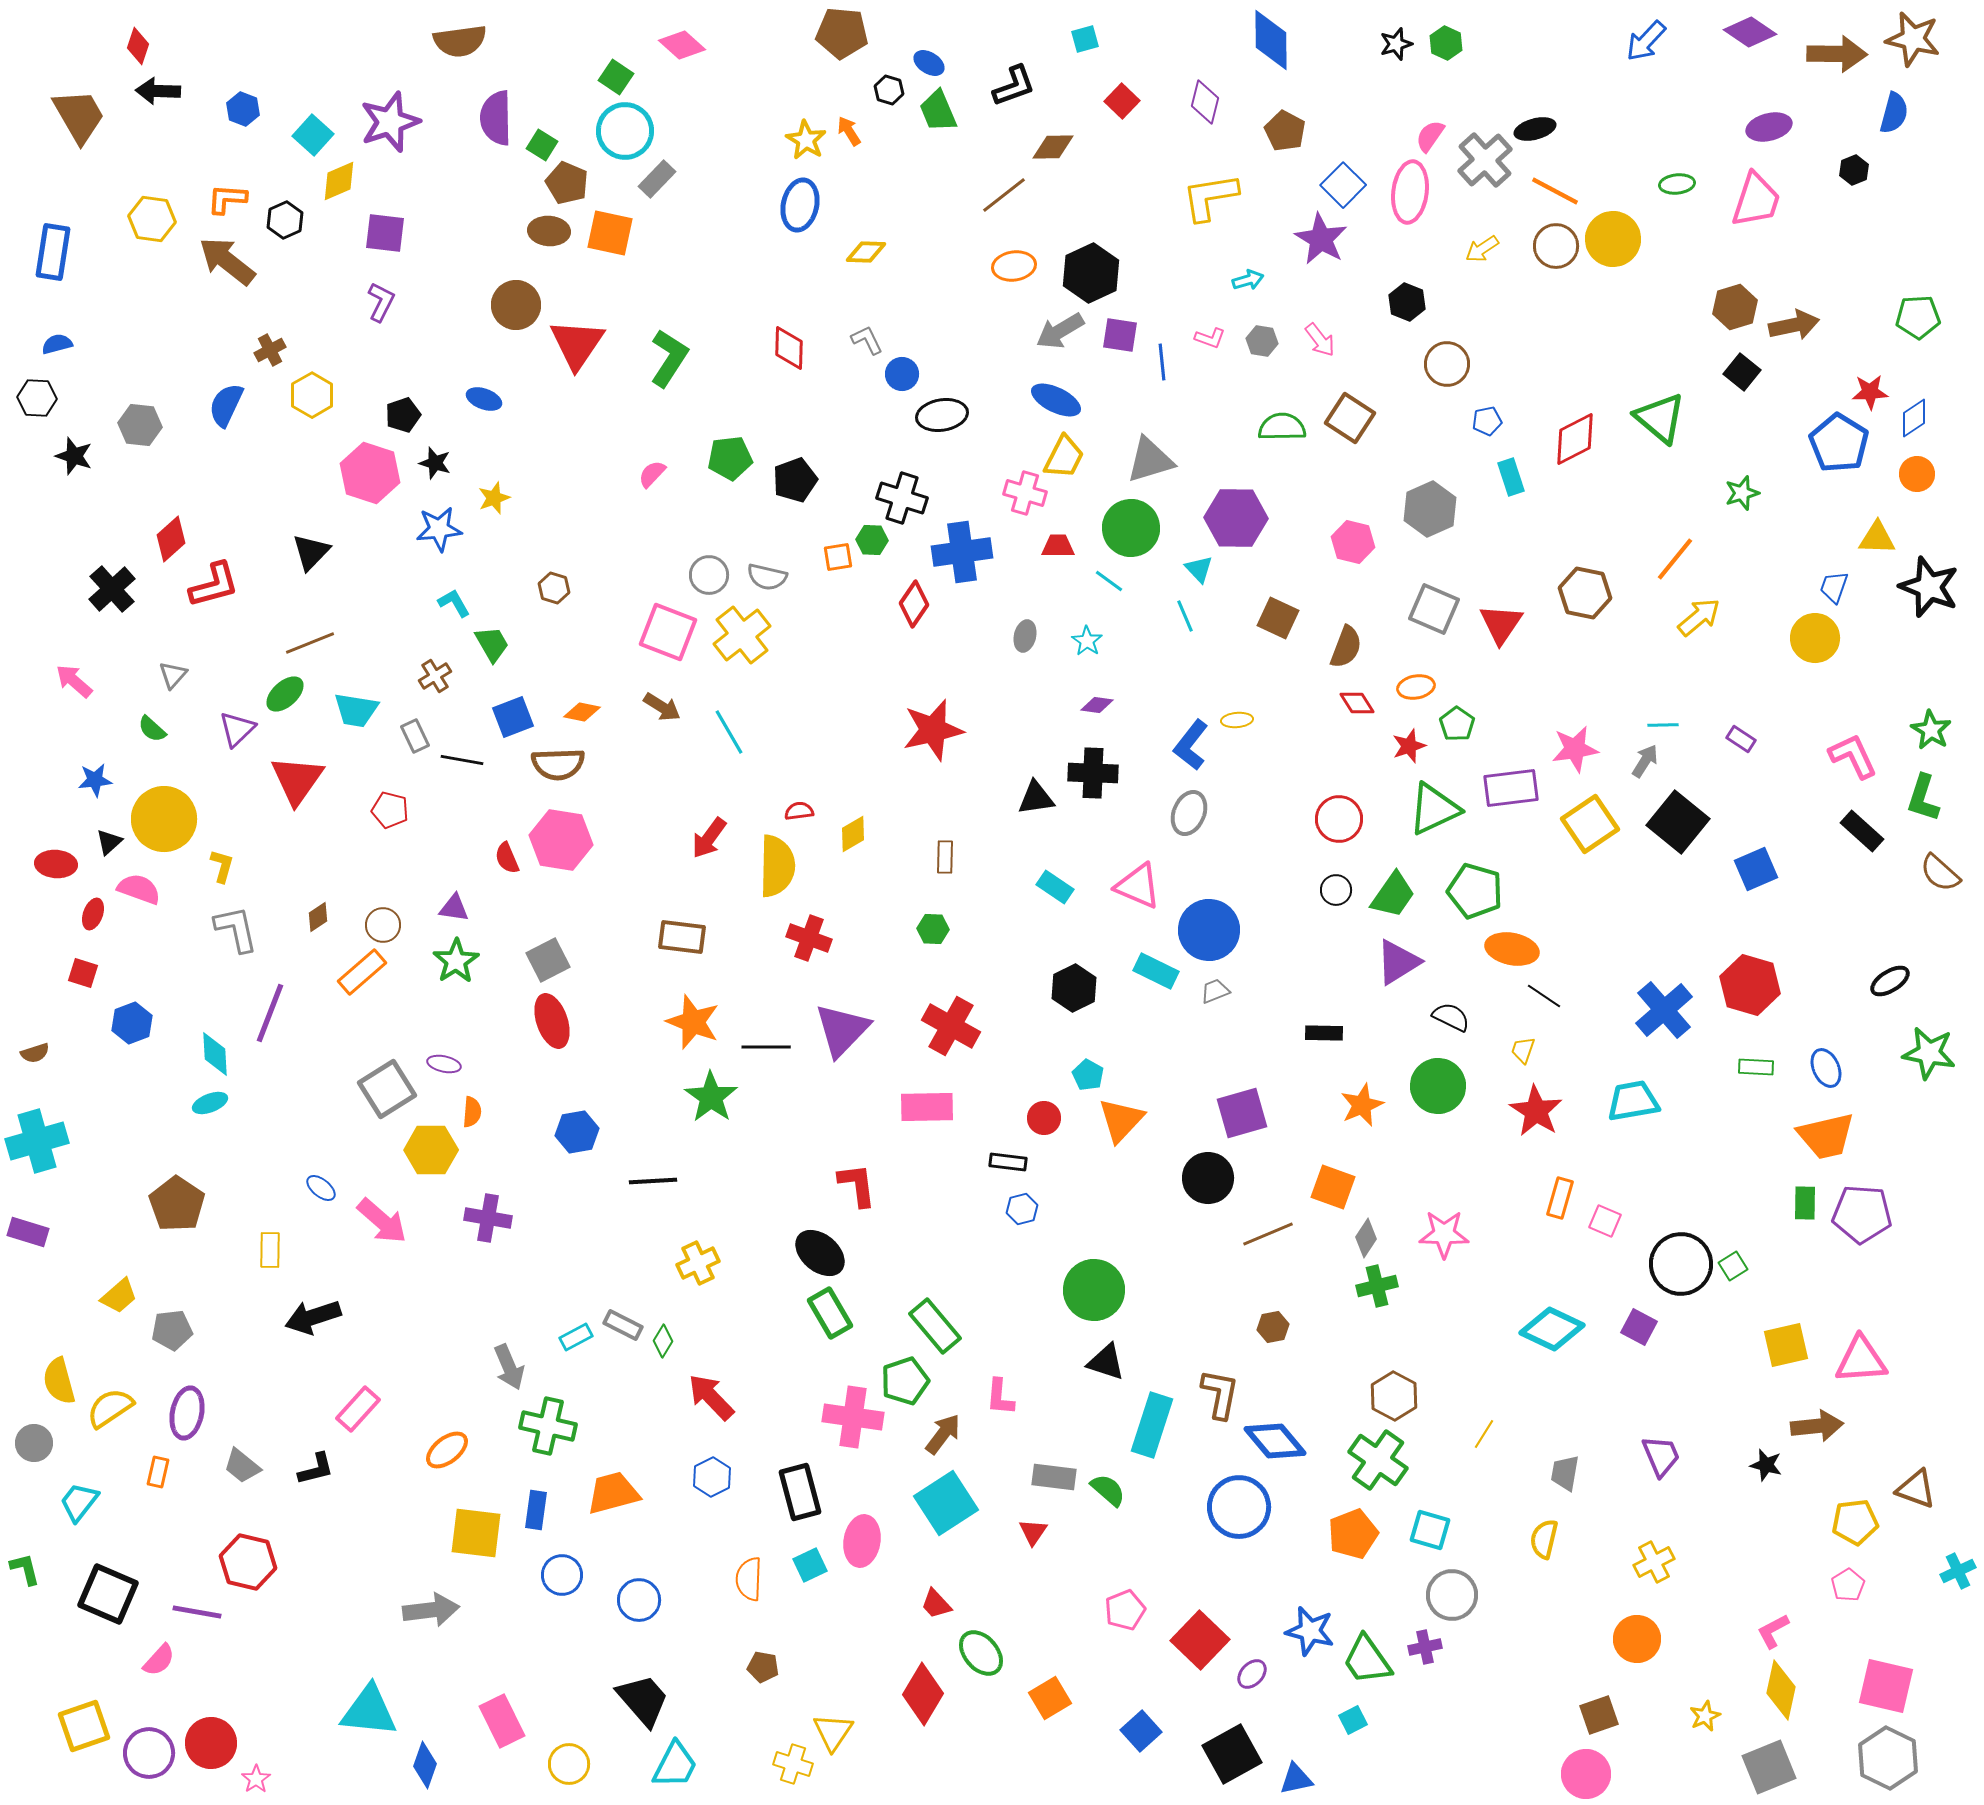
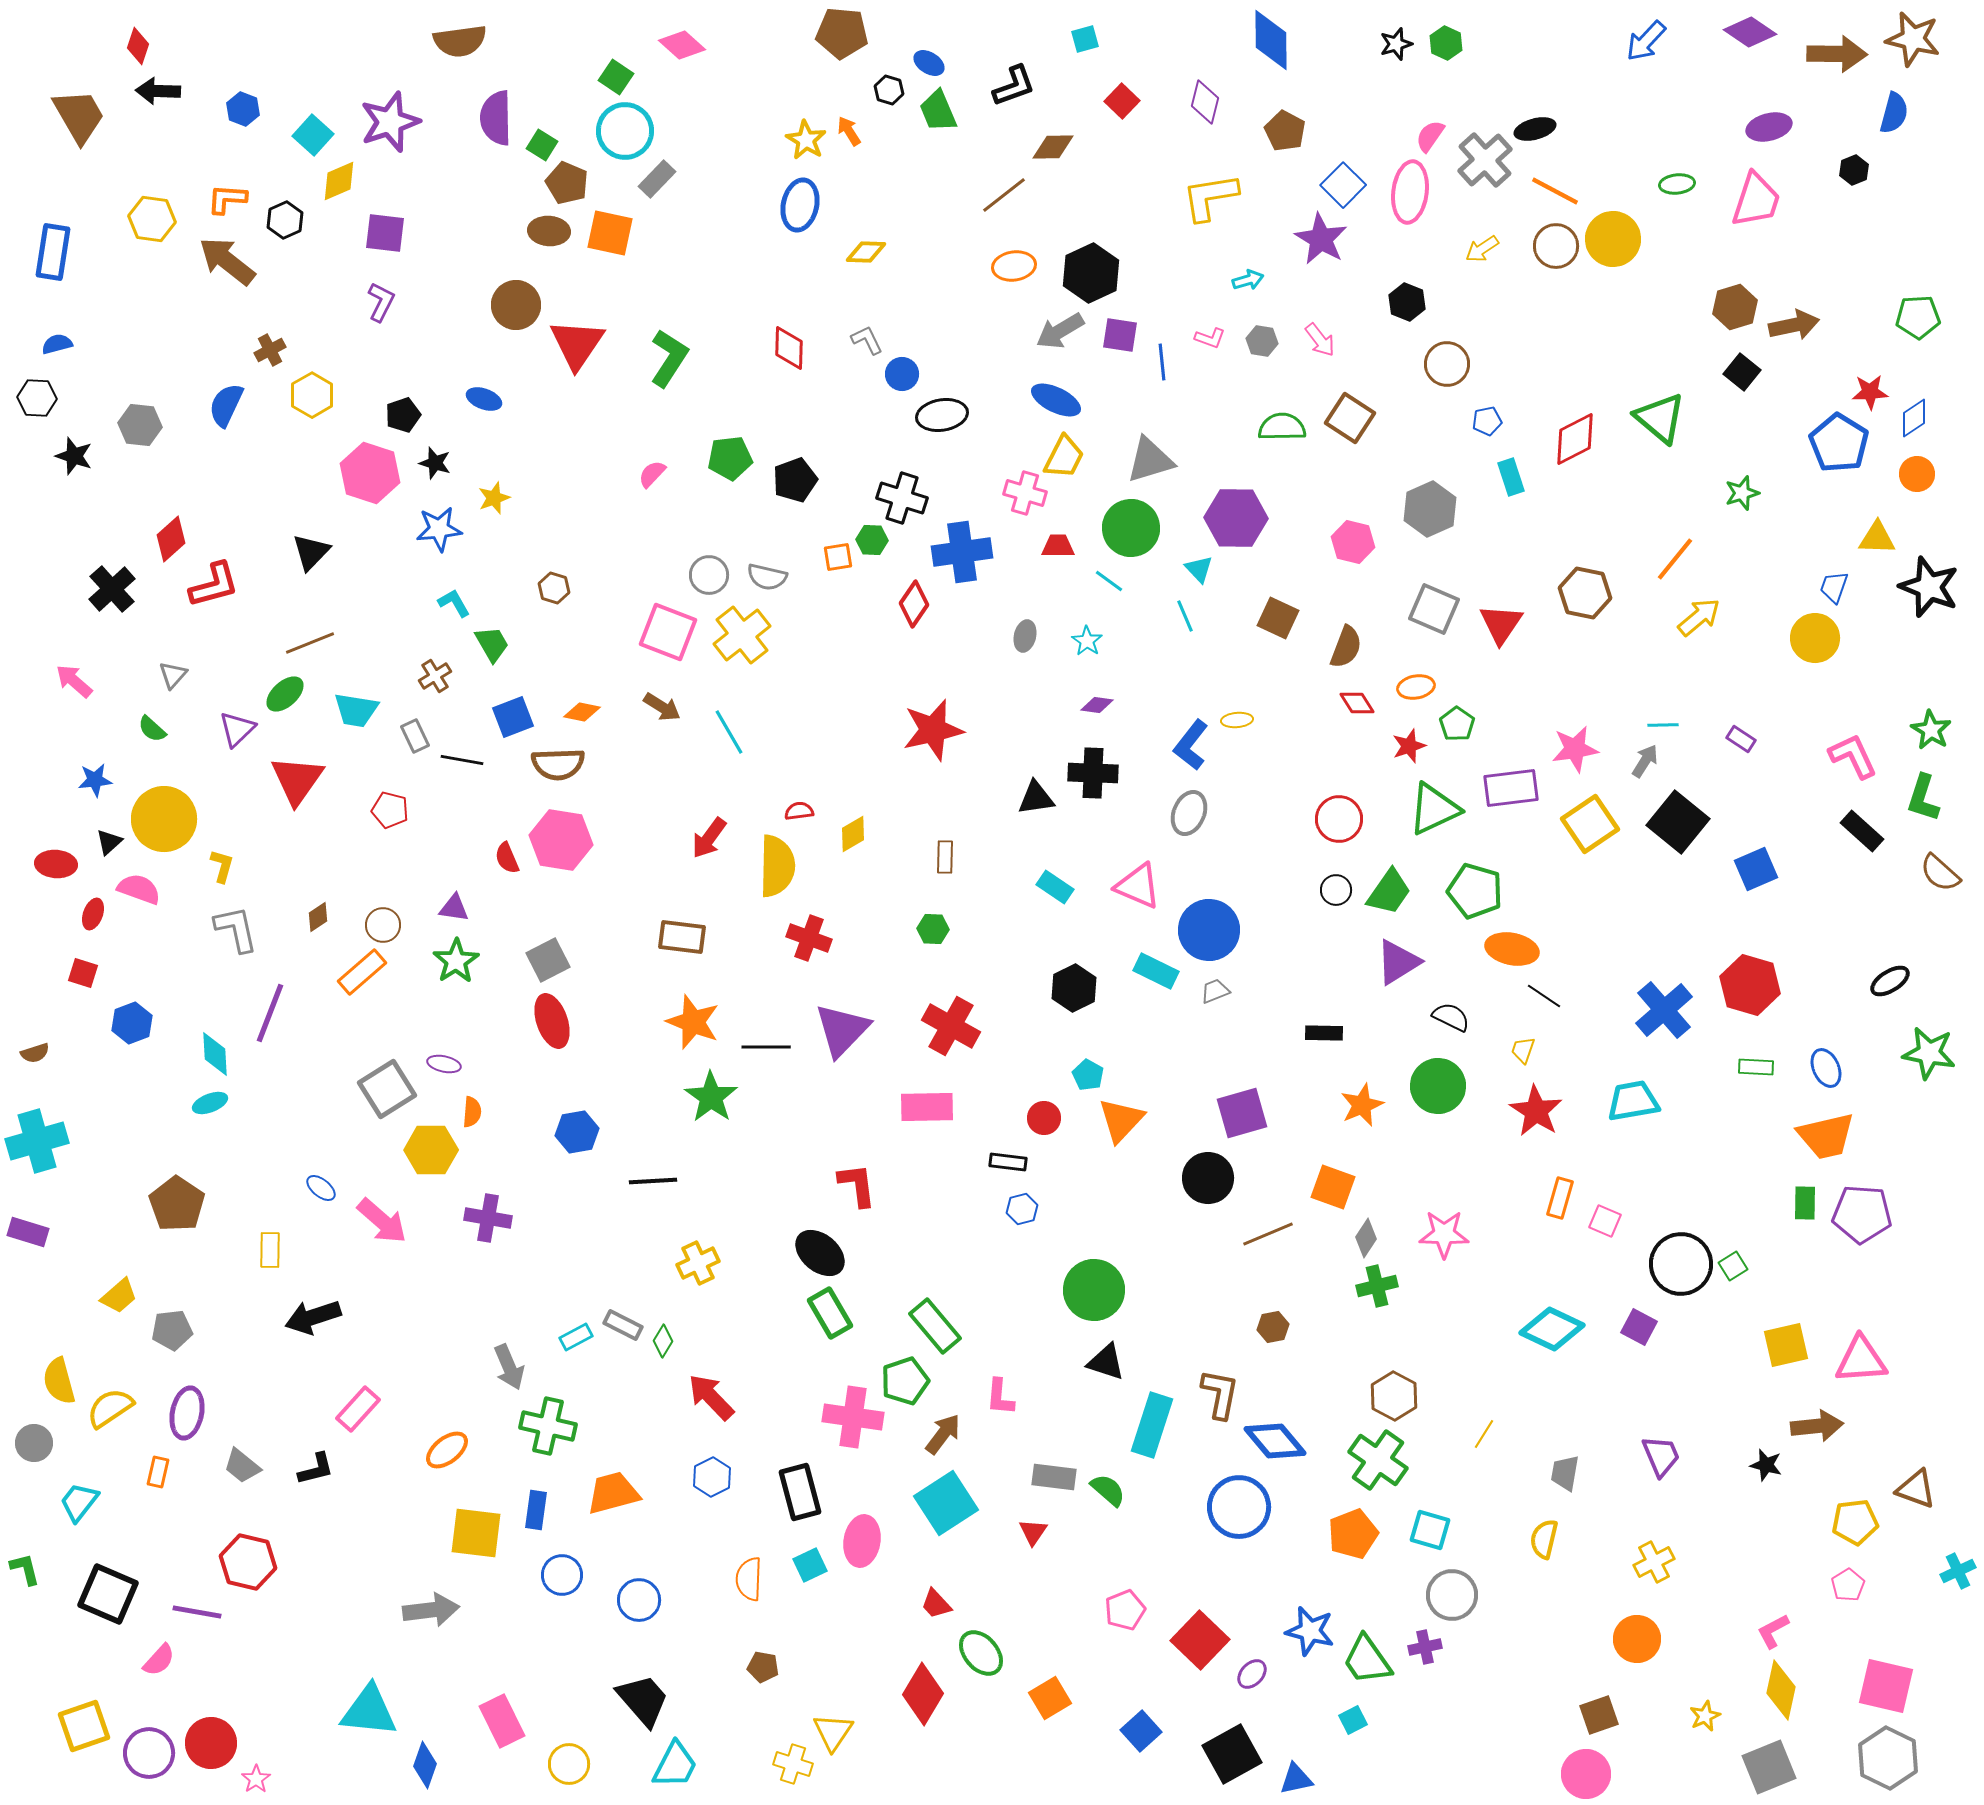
green trapezoid at (1393, 895): moved 4 px left, 3 px up
